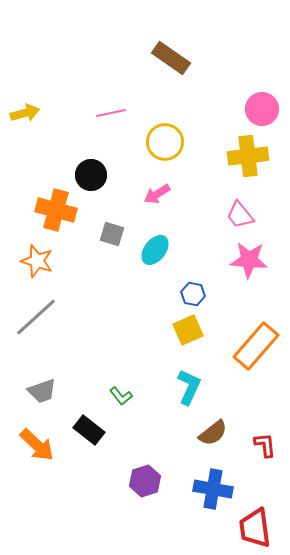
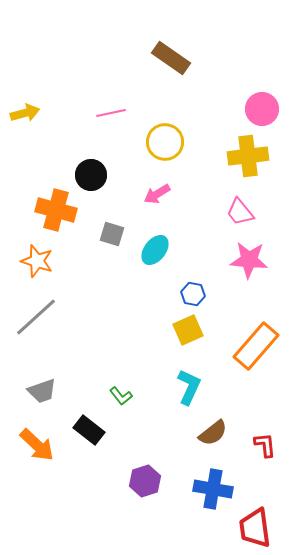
pink trapezoid: moved 3 px up
